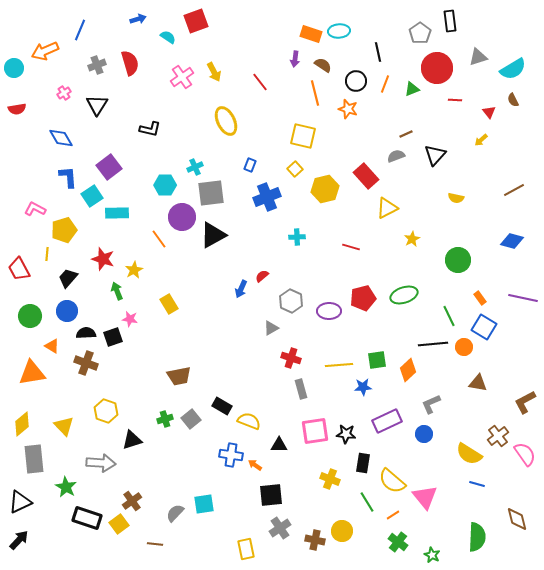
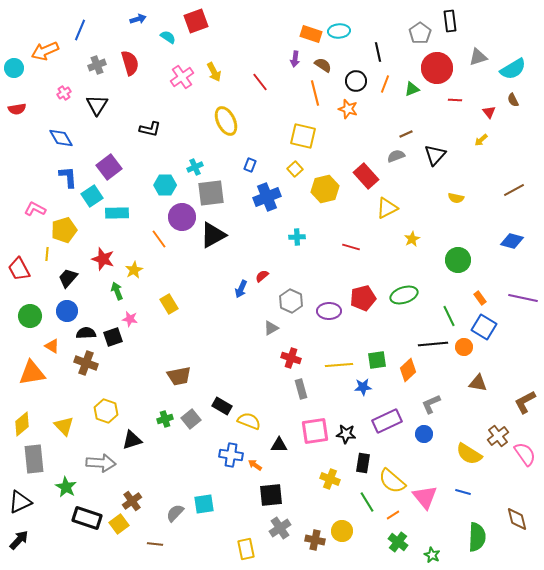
blue line at (477, 484): moved 14 px left, 8 px down
